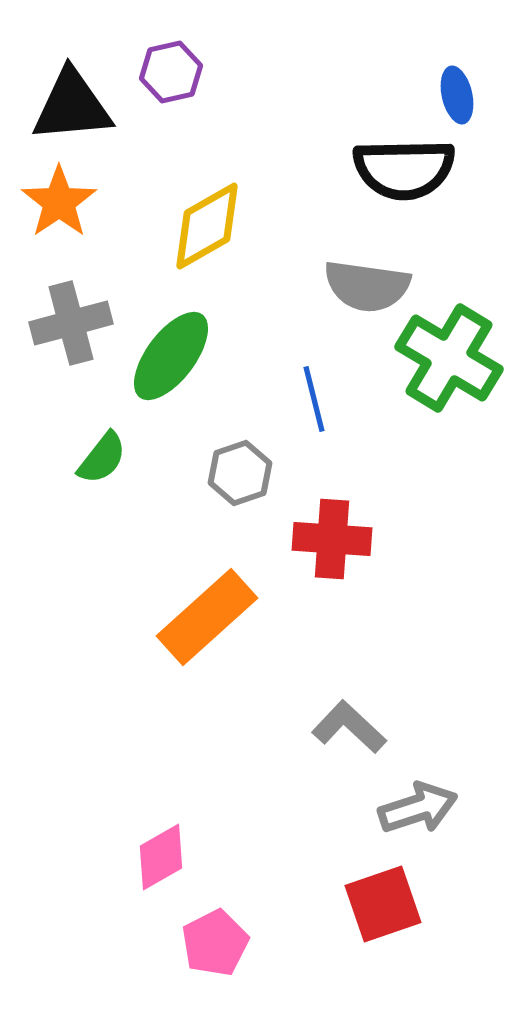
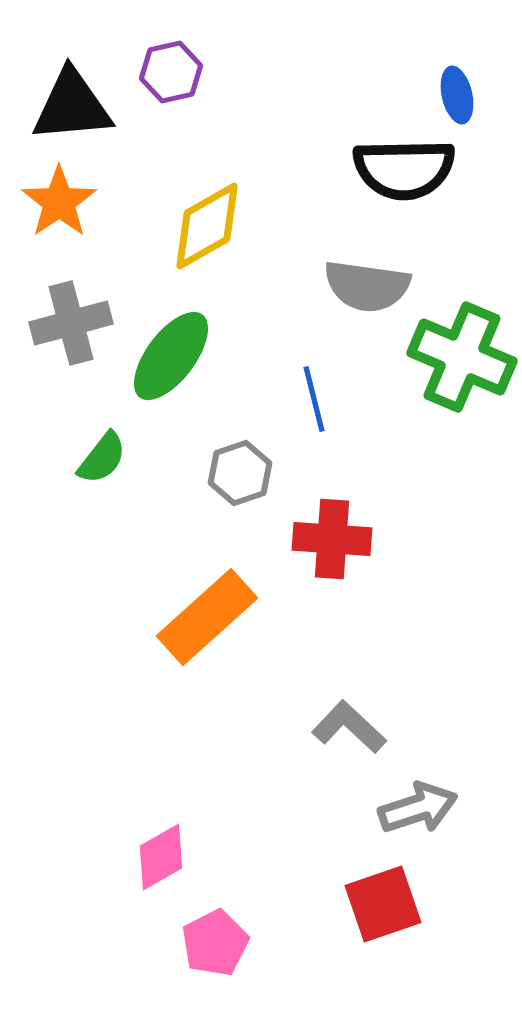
green cross: moved 13 px right, 1 px up; rotated 8 degrees counterclockwise
